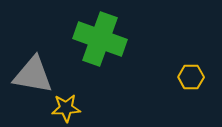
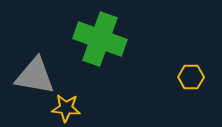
gray triangle: moved 2 px right, 1 px down
yellow star: rotated 8 degrees clockwise
